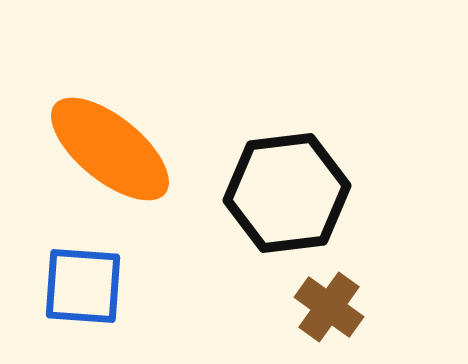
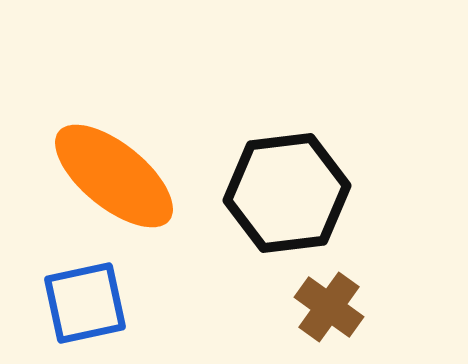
orange ellipse: moved 4 px right, 27 px down
blue square: moved 2 px right, 17 px down; rotated 16 degrees counterclockwise
